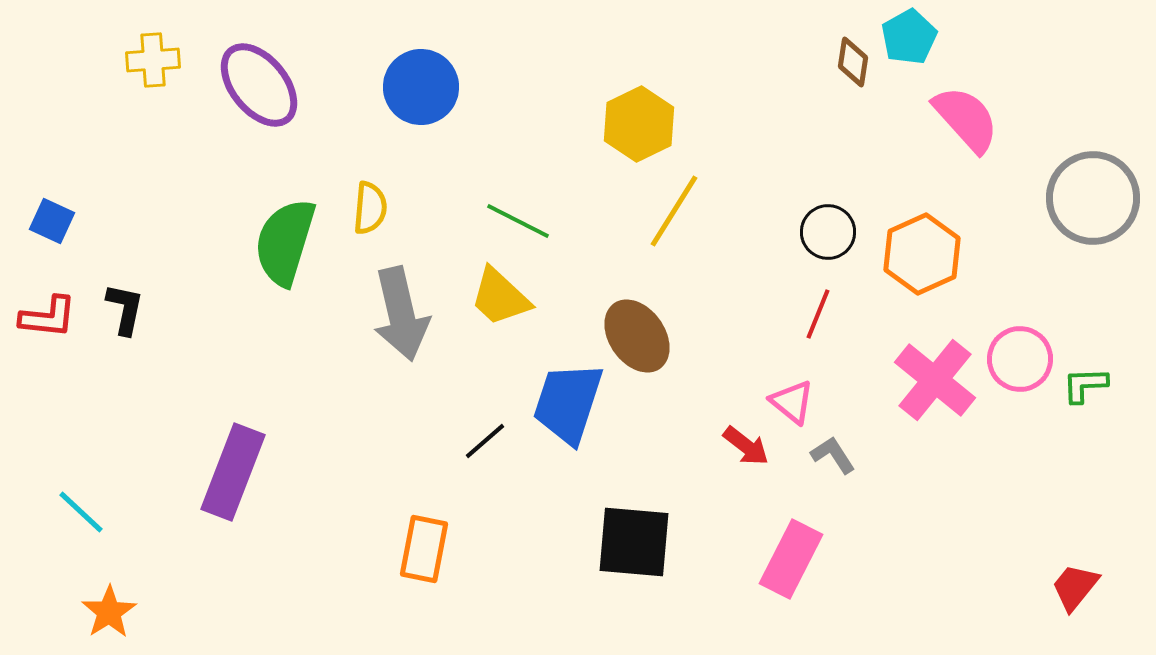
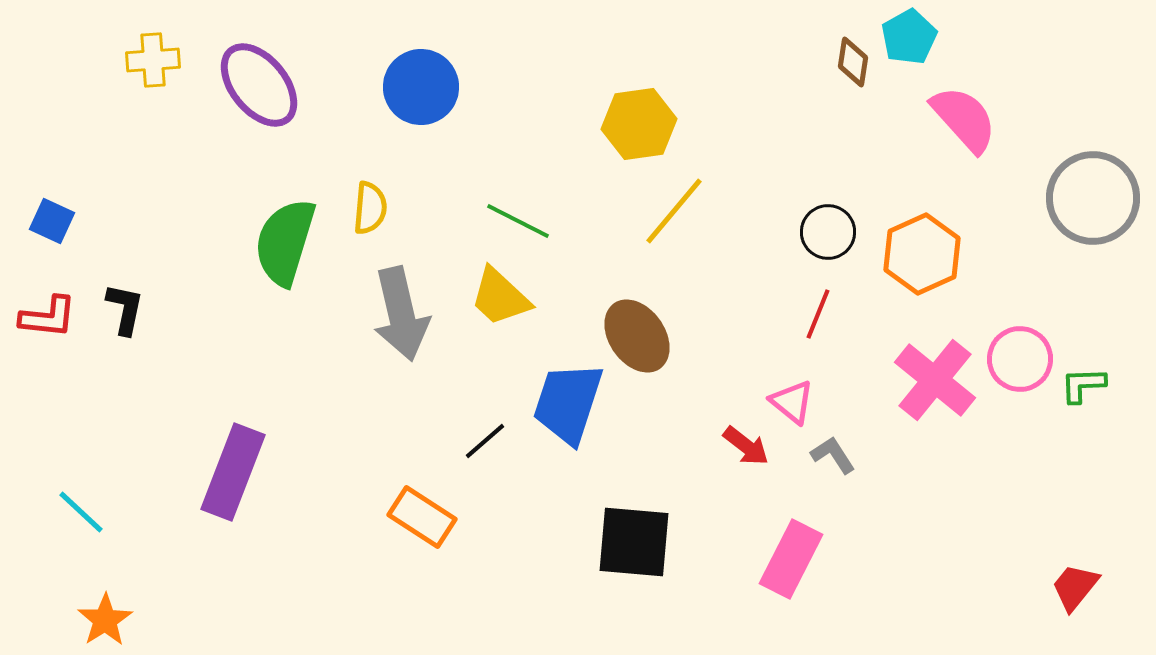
pink semicircle: moved 2 px left
yellow hexagon: rotated 18 degrees clockwise
yellow line: rotated 8 degrees clockwise
green L-shape: moved 2 px left
orange rectangle: moved 2 px left, 32 px up; rotated 68 degrees counterclockwise
orange star: moved 4 px left, 8 px down
